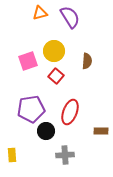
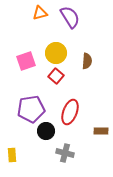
yellow circle: moved 2 px right, 2 px down
pink square: moved 2 px left
gray cross: moved 2 px up; rotated 18 degrees clockwise
